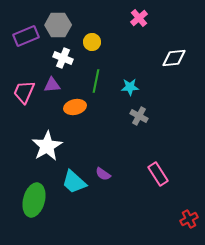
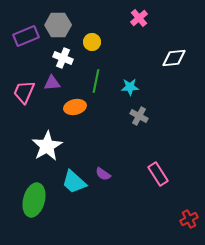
purple triangle: moved 2 px up
